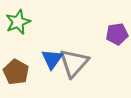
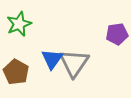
green star: moved 1 px right, 2 px down
gray triangle: rotated 8 degrees counterclockwise
